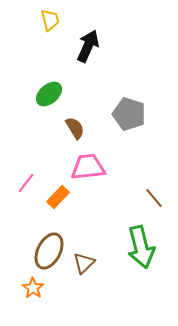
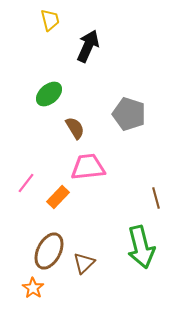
brown line: moved 2 px right; rotated 25 degrees clockwise
